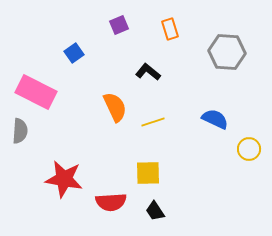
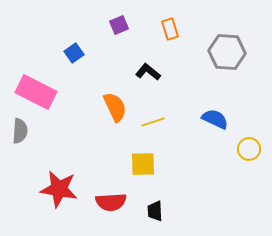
yellow square: moved 5 px left, 9 px up
red star: moved 5 px left, 10 px down
black trapezoid: rotated 30 degrees clockwise
